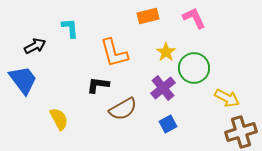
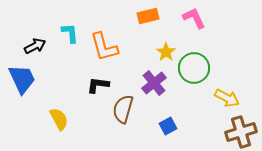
cyan L-shape: moved 5 px down
orange L-shape: moved 10 px left, 6 px up
blue trapezoid: moved 1 px left, 1 px up; rotated 12 degrees clockwise
purple cross: moved 9 px left, 5 px up
brown semicircle: rotated 136 degrees clockwise
blue square: moved 2 px down
